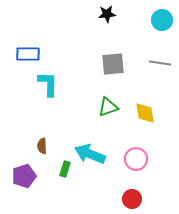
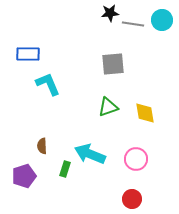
black star: moved 3 px right, 1 px up
gray line: moved 27 px left, 39 px up
cyan L-shape: rotated 24 degrees counterclockwise
